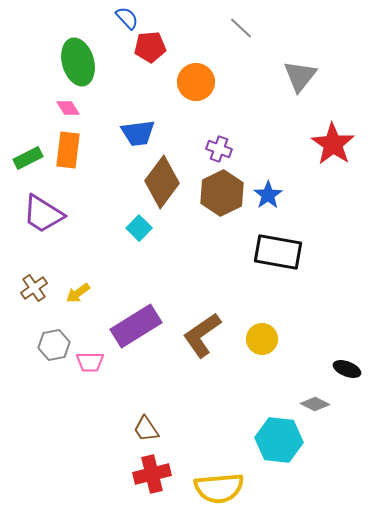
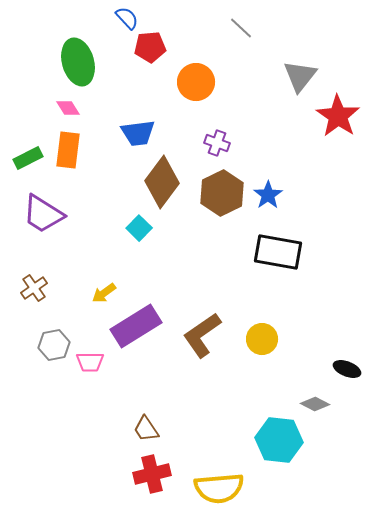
red star: moved 5 px right, 28 px up
purple cross: moved 2 px left, 6 px up
yellow arrow: moved 26 px right
